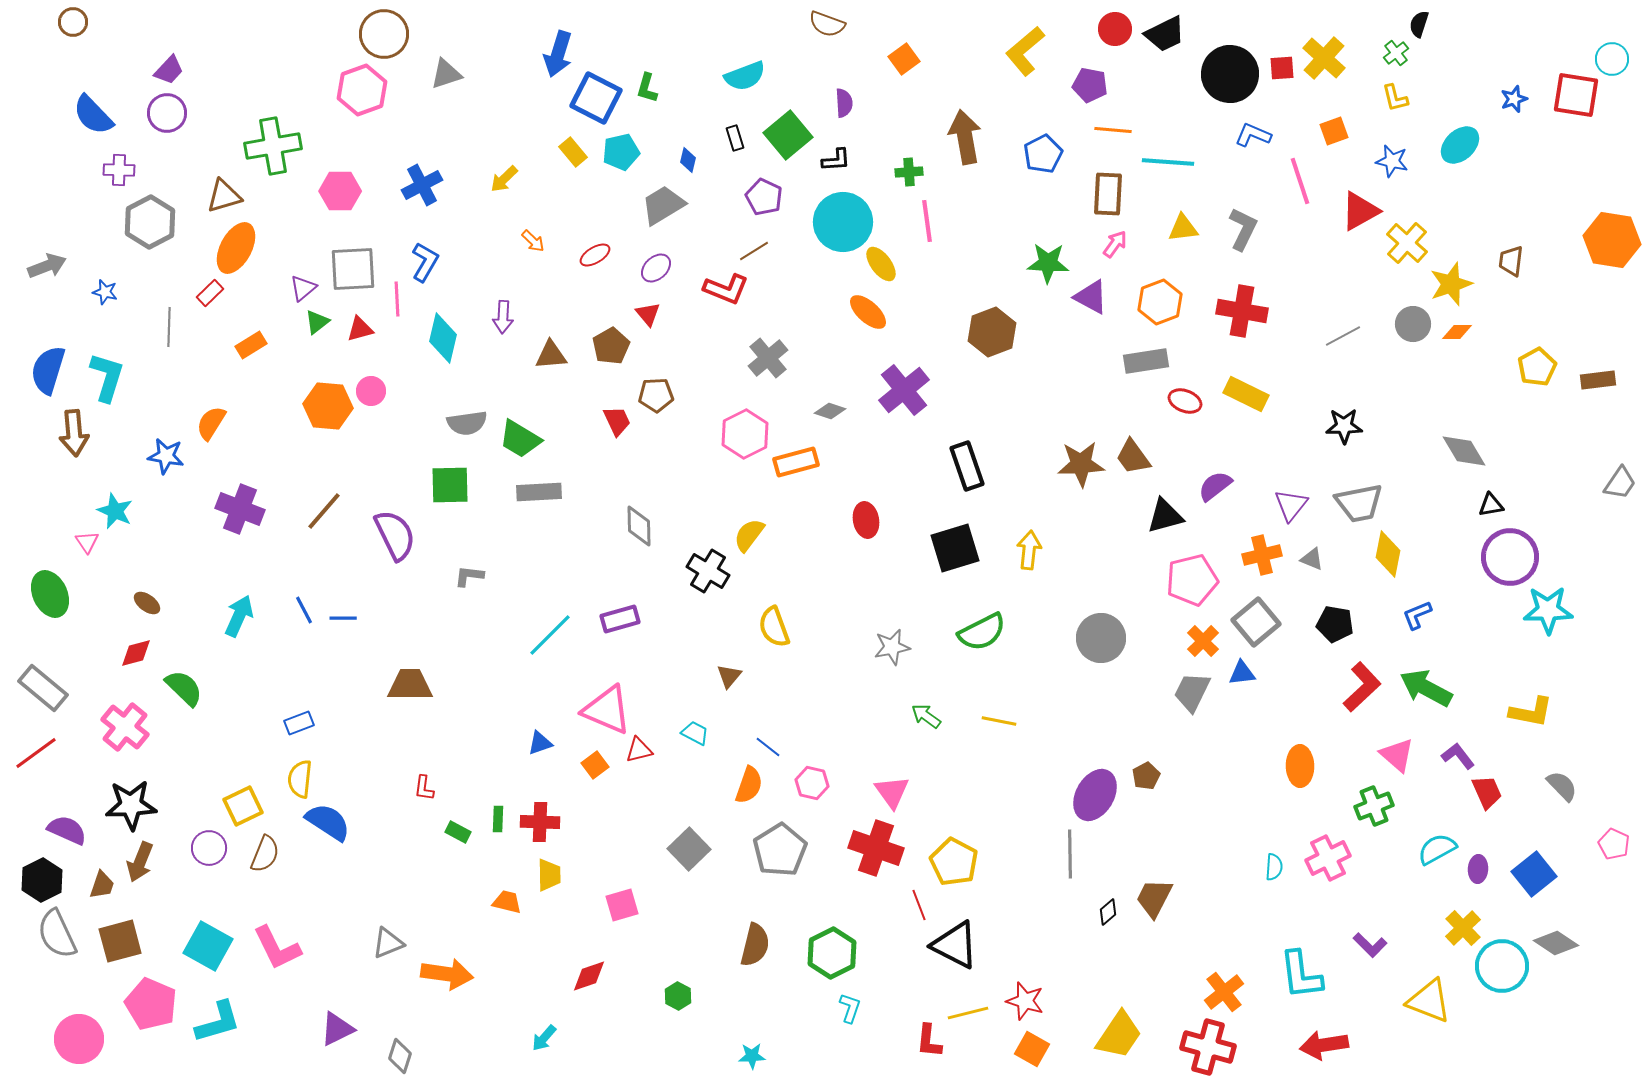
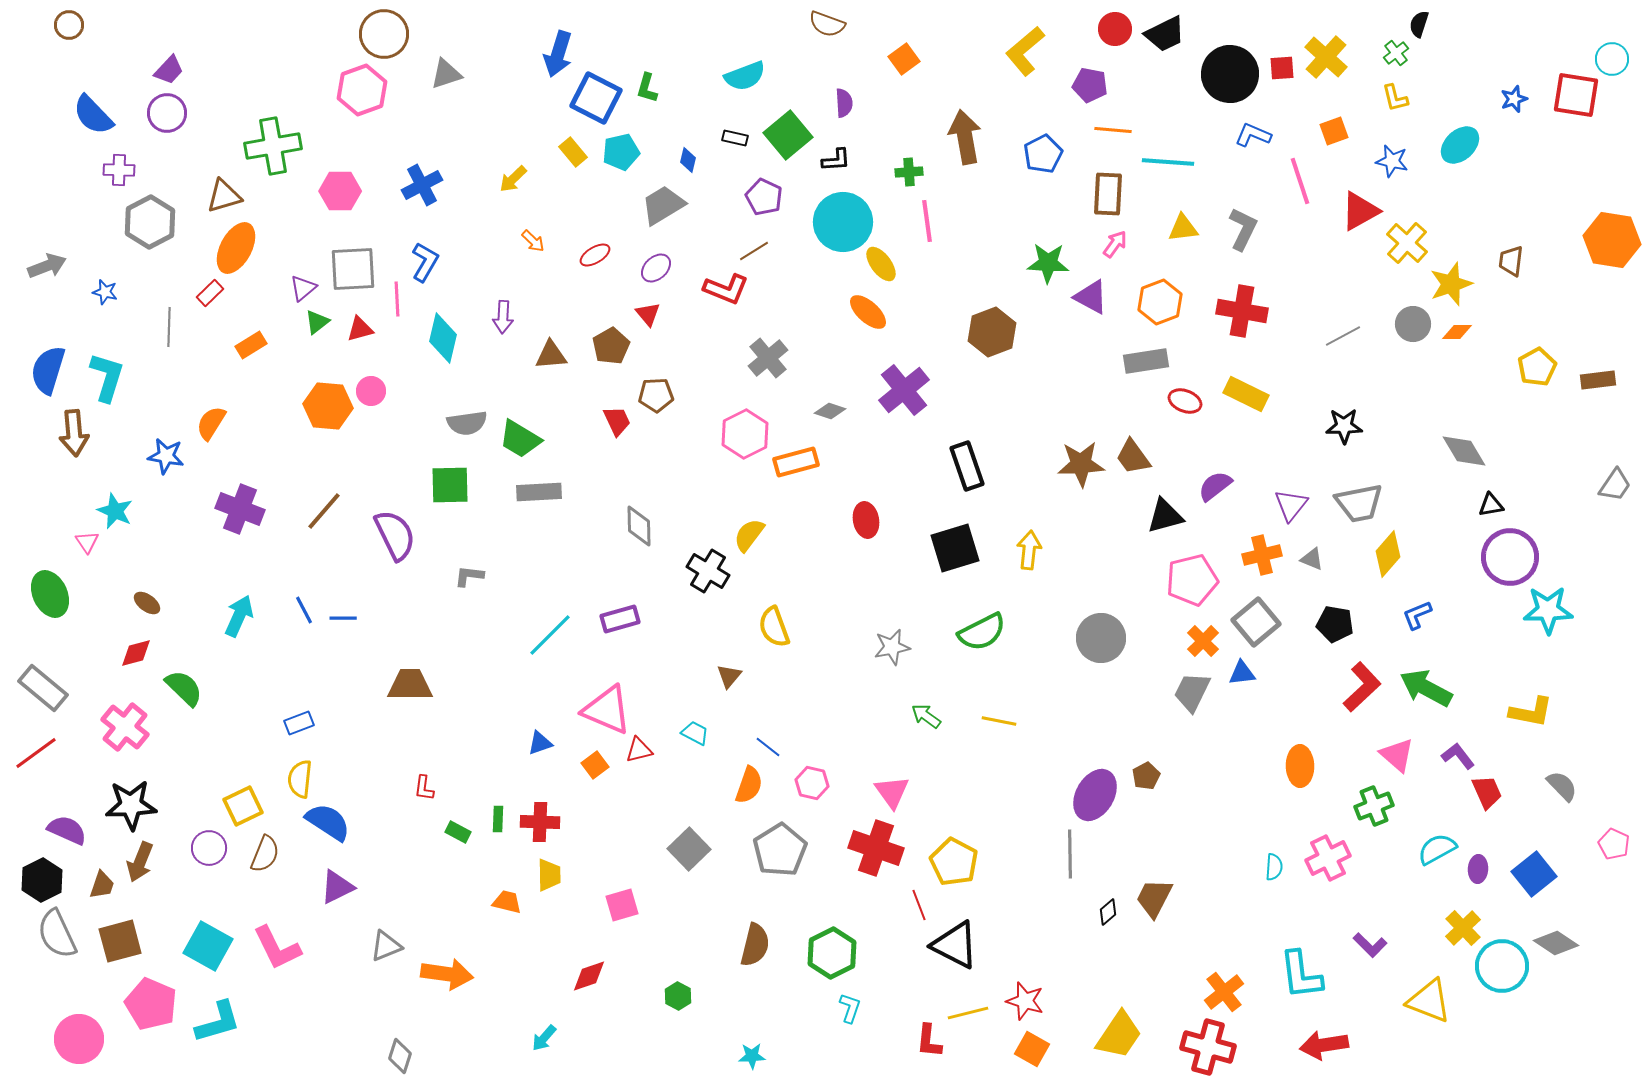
brown circle at (73, 22): moved 4 px left, 3 px down
yellow cross at (1324, 58): moved 2 px right, 1 px up
black rectangle at (735, 138): rotated 60 degrees counterclockwise
yellow arrow at (504, 179): moved 9 px right
gray trapezoid at (1620, 483): moved 5 px left, 2 px down
yellow diamond at (1388, 554): rotated 30 degrees clockwise
gray triangle at (388, 943): moved 2 px left, 3 px down
purple triangle at (337, 1029): moved 142 px up
